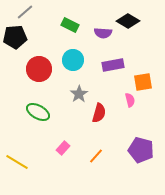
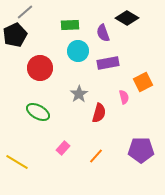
black diamond: moved 1 px left, 3 px up
green rectangle: rotated 30 degrees counterclockwise
purple semicircle: rotated 66 degrees clockwise
black pentagon: moved 2 px up; rotated 20 degrees counterclockwise
cyan circle: moved 5 px right, 9 px up
purple rectangle: moved 5 px left, 2 px up
red circle: moved 1 px right, 1 px up
orange square: rotated 18 degrees counterclockwise
pink semicircle: moved 6 px left, 3 px up
purple pentagon: rotated 15 degrees counterclockwise
